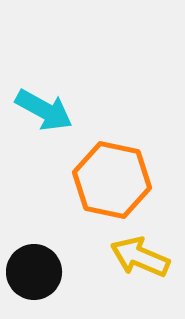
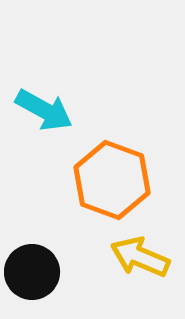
orange hexagon: rotated 8 degrees clockwise
black circle: moved 2 px left
